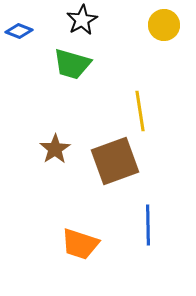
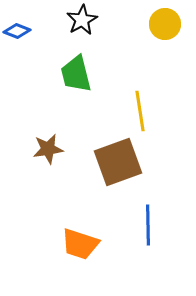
yellow circle: moved 1 px right, 1 px up
blue diamond: moved 2 px left
green trapezoid: moved 4 px right, 10 px down; rotated 60 degrees clockwise
brown star: moved 7 px left; rotated 24 degrees clockwise
brown square: moved 3 px right, 1 px down
